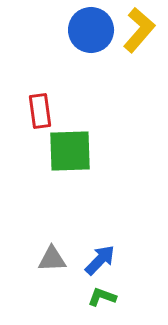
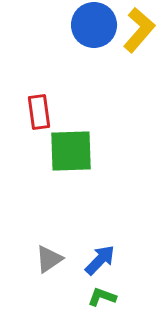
blue circle: moved 3 px right, 5 px up
red rectangle: moved 1 px left, 1 px down
green square: moved 1 px right
gray triangle: moved 3 px left; rotated 32 degrees counterclockwise
